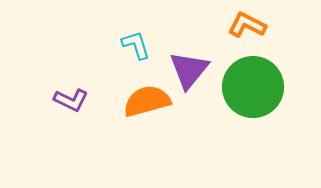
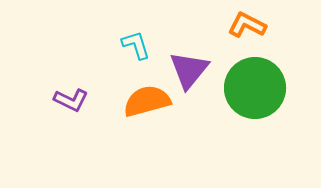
green circle: moved 2 px right, 1 px down
